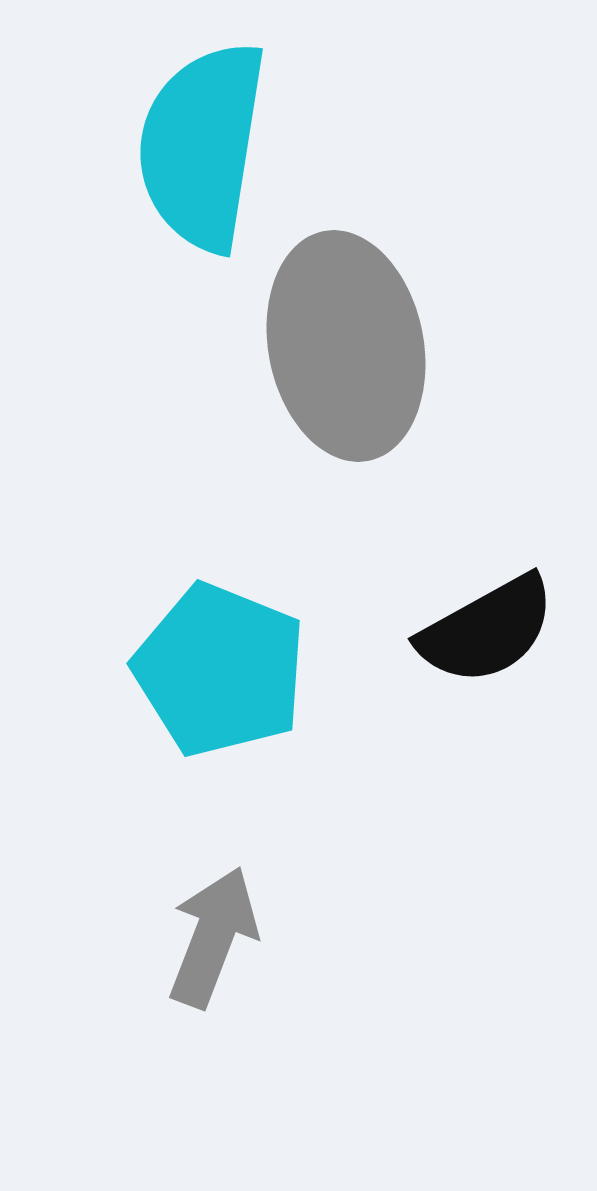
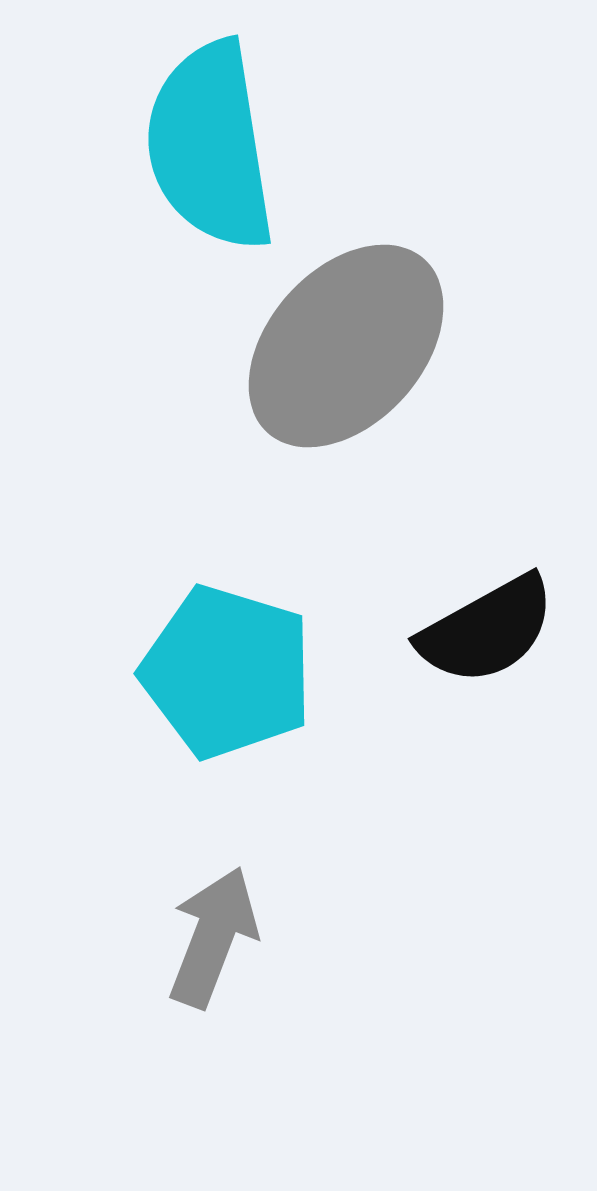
cyan semicircle: moved 8 px right; rotated 18 degrees counterclockwise
gray ellipse: rotated 53 degrees clockwise
cyan pentagon: moved 7 px right, 2 px down; rotated 5 degrees counterclockwise
